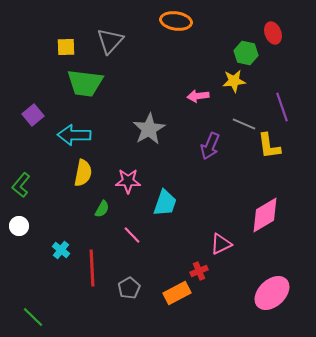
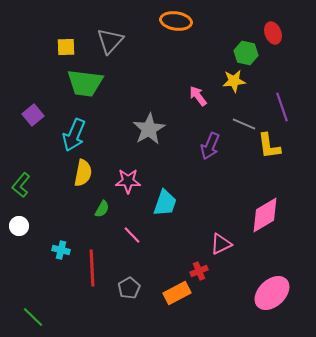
pink arrow: rotated 60 degrees clockwise
cyan arrow: rotated 68 degrees counterclockwise
cyan cross: rotated 24 degrees counterclockwise
